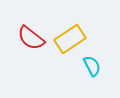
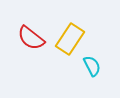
yellow rectangle: rotated 24 degrees counterclockwise
